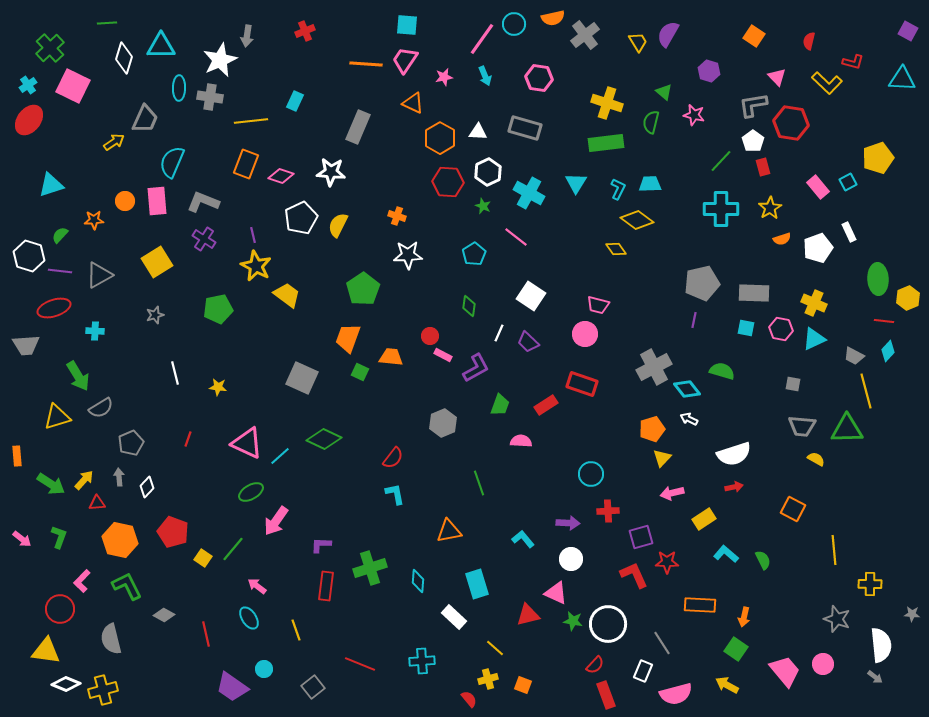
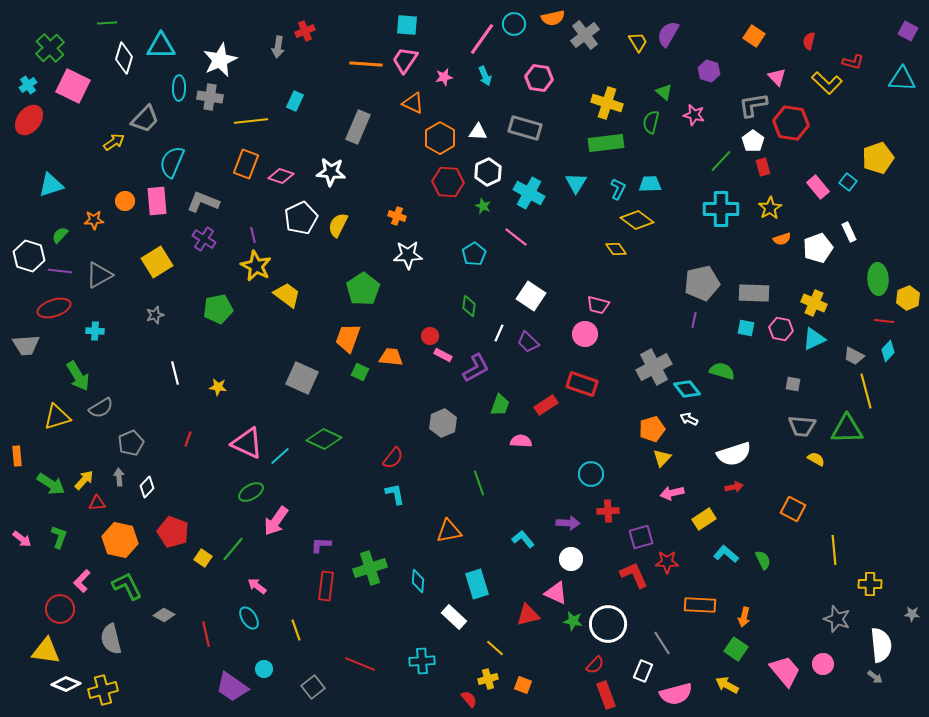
gray arrow at (247, 36): moved 31 px right, 11 px down
gray trapezoid at (145, 119): rotated 20 degrees clockwise
cyan square at (848, 182): rotated 24 degrees counterclockwise
